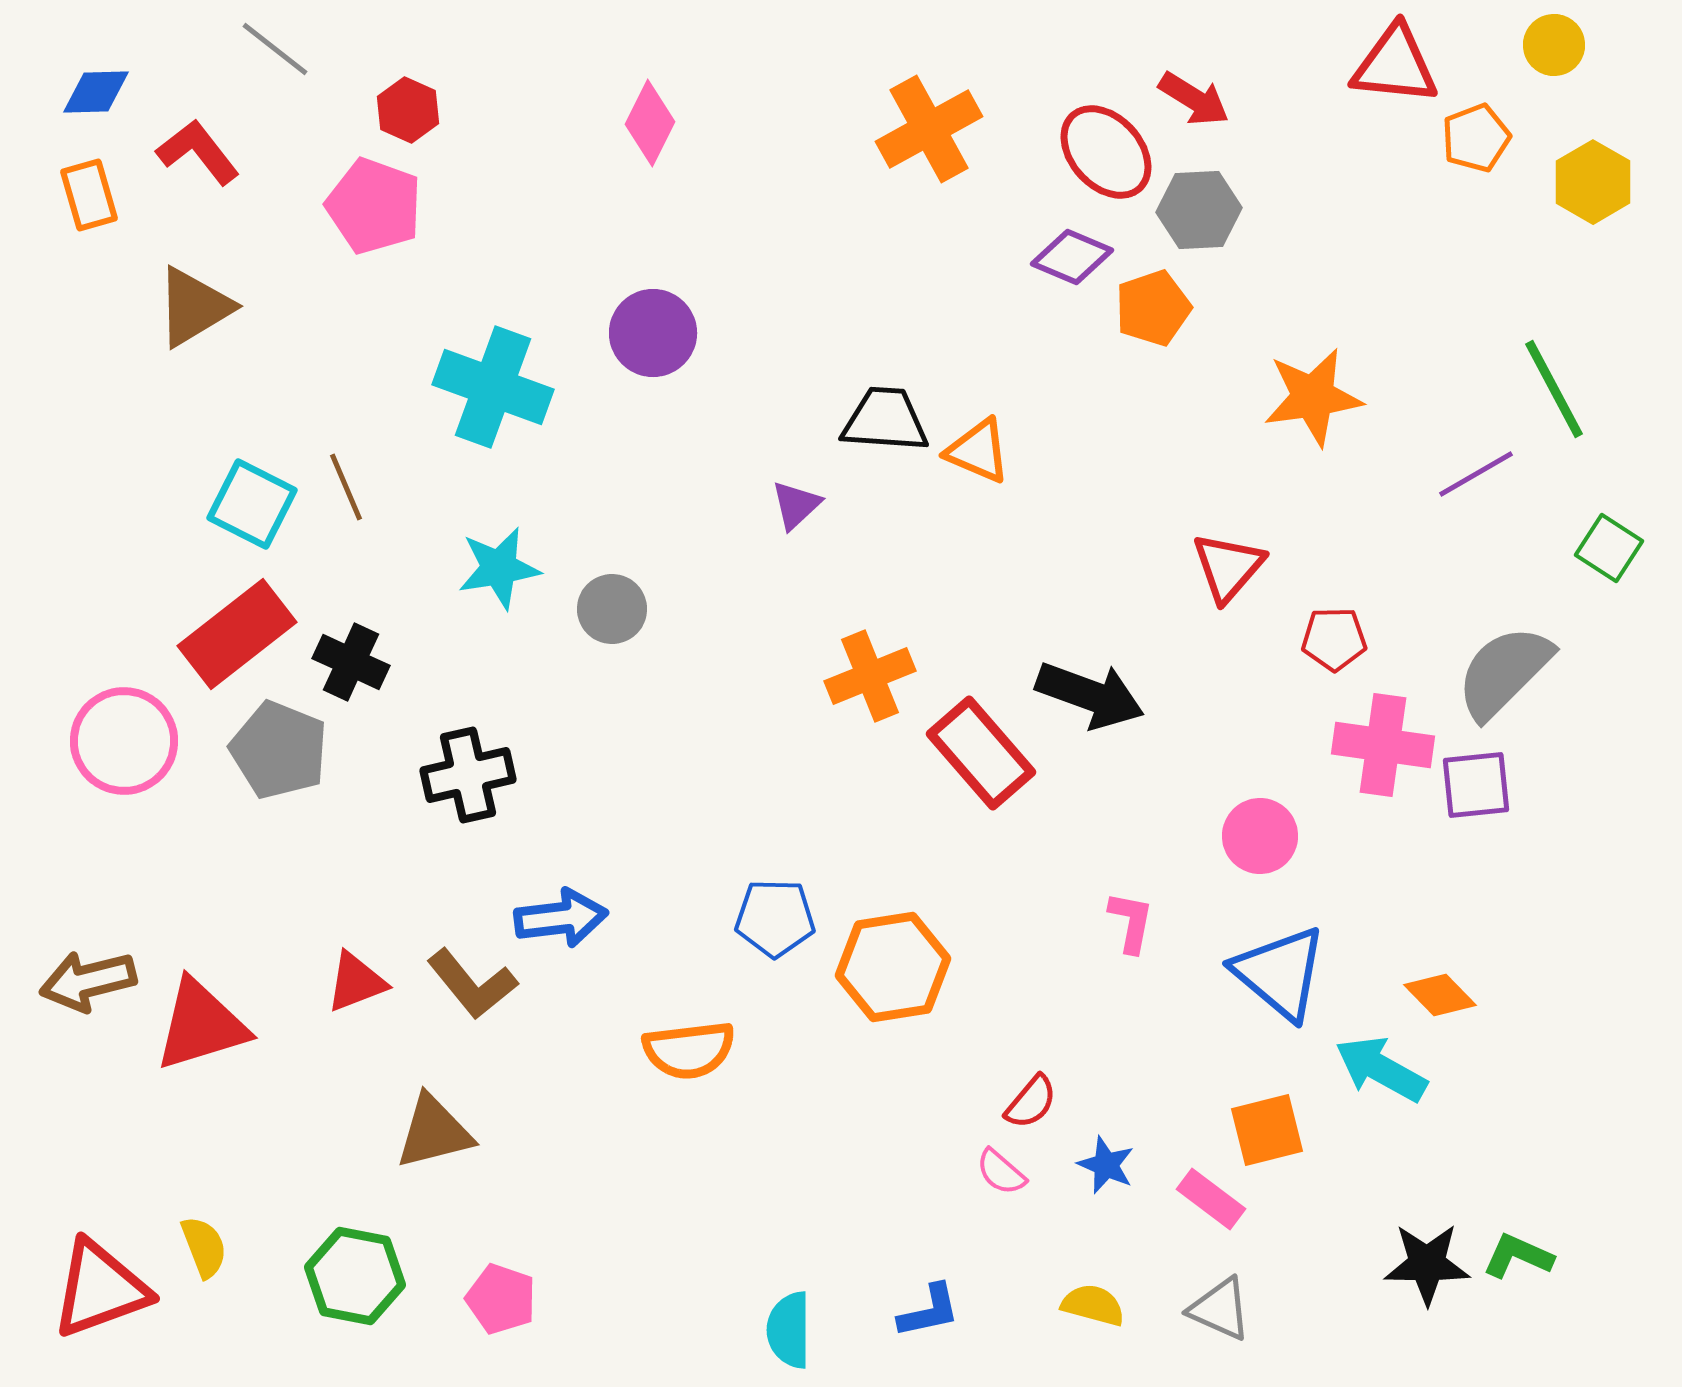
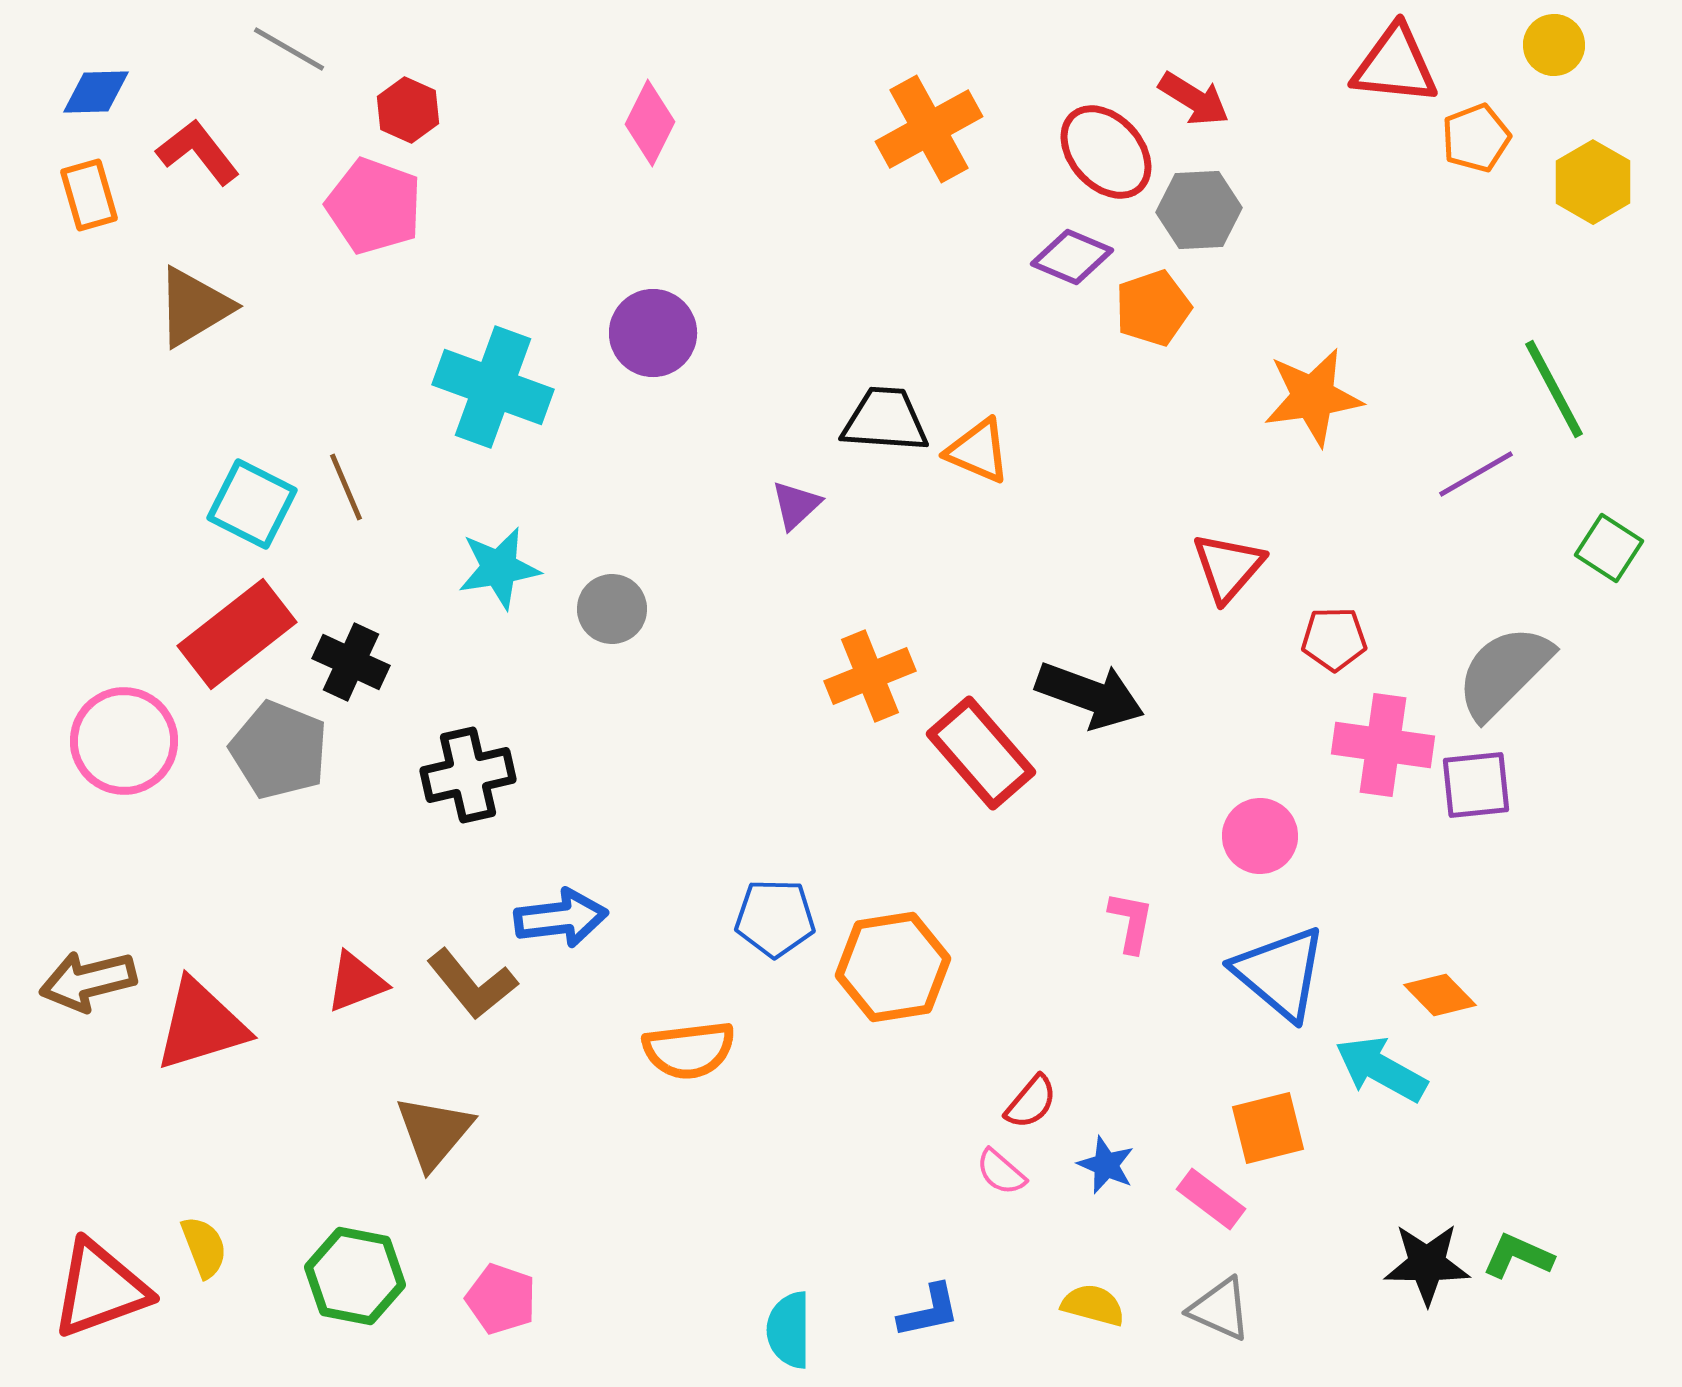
gray line at (275, 49): moved 14 px right; rotated 8 degrees counterclockwise
orange square at (1267, 1130): moved 1 px right, 2 px up
brown triangle at (434, 1132): rotated 36 degrees counterclockwise
